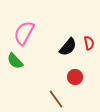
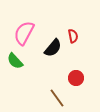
red semicircle: moved 16 px left, 7 px up
black semicircle: moved 15 px left, 1 px down
red circle: moved 1 px right, 1 px down
brown line: moved 1 px right, 1 px up
